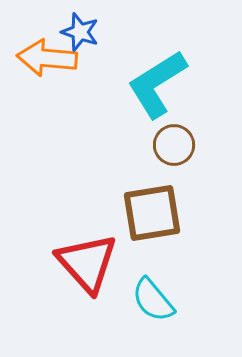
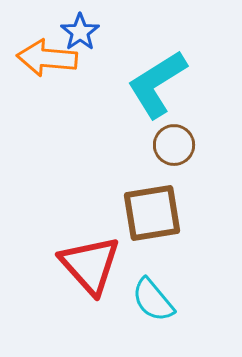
blue star: rotated 18 degrees clockwise
red triangle: moved 3 px right, 2 px down
